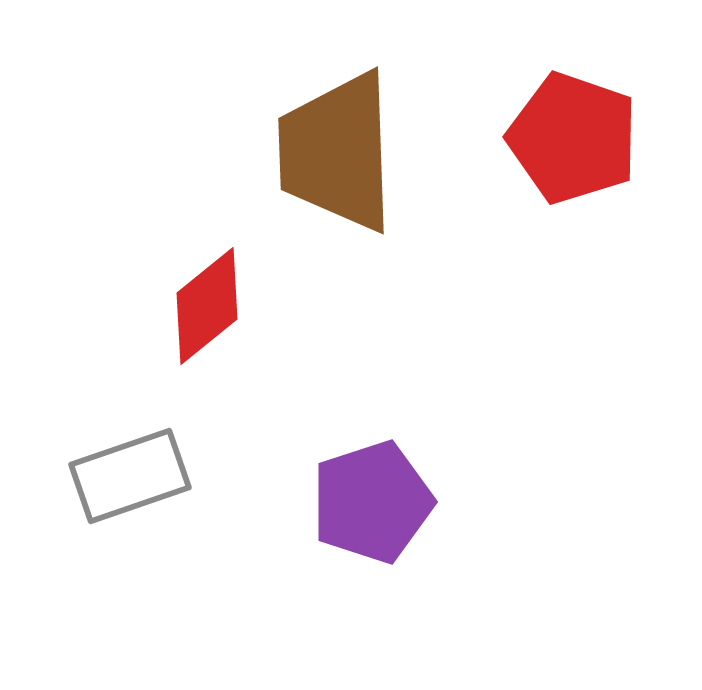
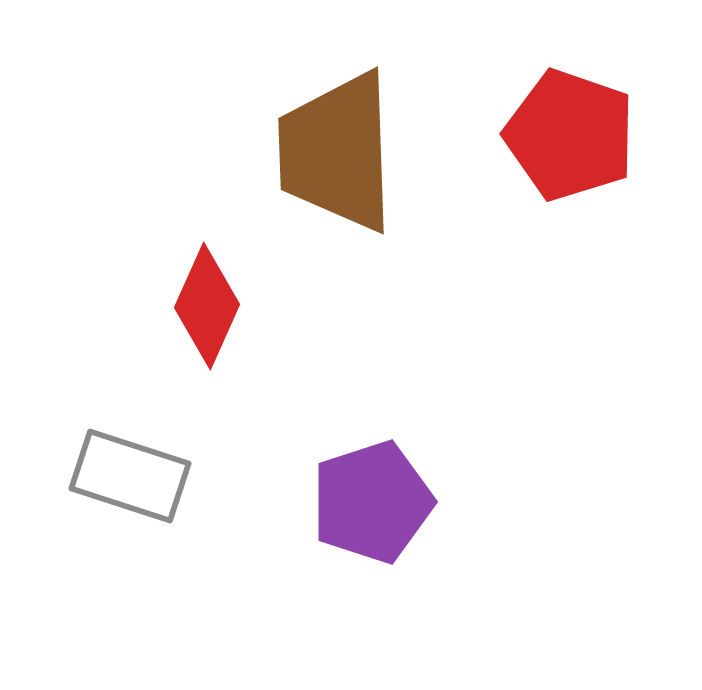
red pentagon: moved 3 px left, 3 px up
red diamond: rotated 27 degrees counterclockwise
gray rectangle: rotated 37 degrees clockwise
